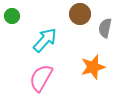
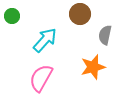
gray semicircle: moved 7 px down
